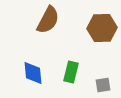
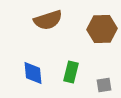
brown semicircle: rotated 44 degrees clockwise
brown hexagon: moved 1 px down
gray square: moved 1 px right
